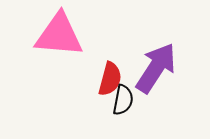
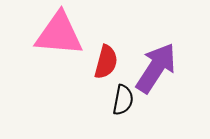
pink triangle: moved 1 px up
red semicircle: moved 4 px left, 17 px up
